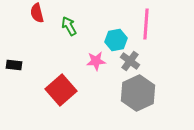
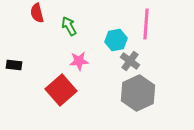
pink star: moved 17 px left
